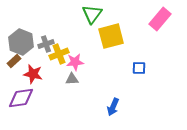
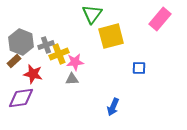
gray cross: moved 1 px down
